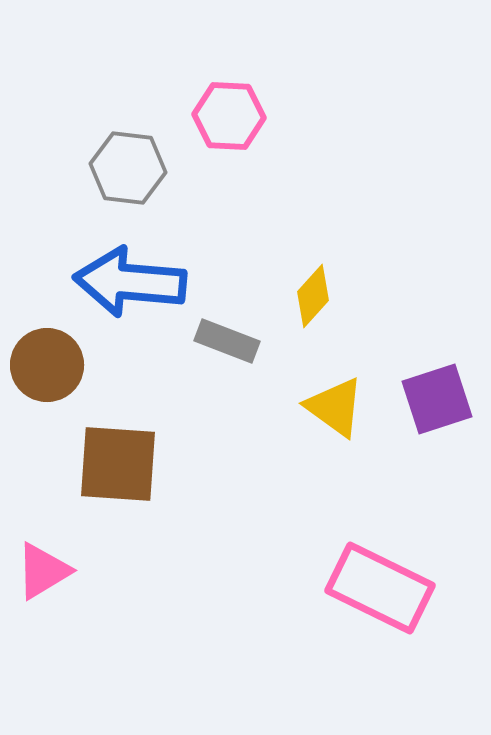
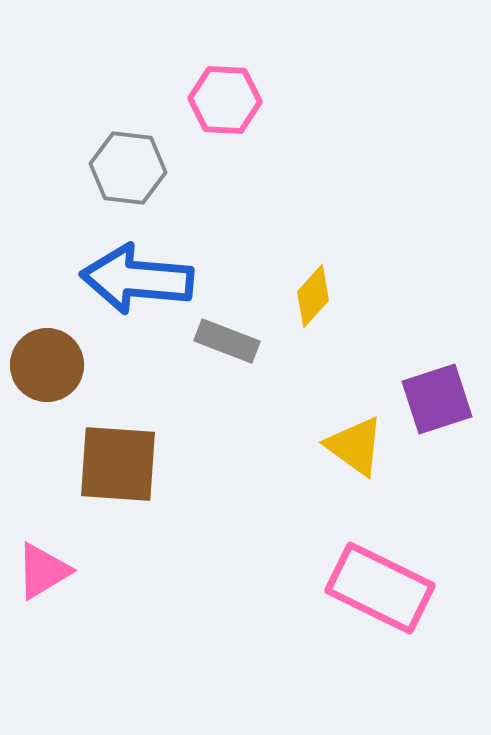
pink hexagon: moved 4 px left, 16 px up
blue arrow: moved 7 px right, 3 px up
yellow triangle: moved 20 px right, 39 px down
